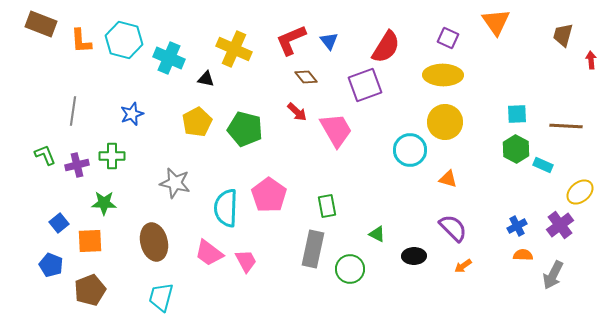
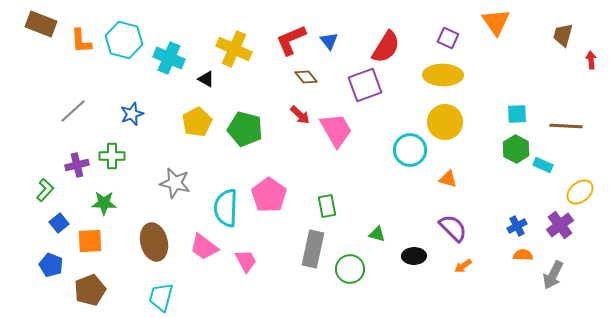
black triangle at (206, 79): rotated 18 degrees clockwise
gray line at (73, 111): rotated 40 degrees clockwise
red arrow at (297, 112): moved 3 px right, 3 px down
green L-shape at (45, 155): moved 35 px down; rotated 65 degrees clockwise
green triangle at (377, 234): rotated 12 degrees counterclockwise
pink trapezoid at (209, 253): moved 5 px left, 6 px up
